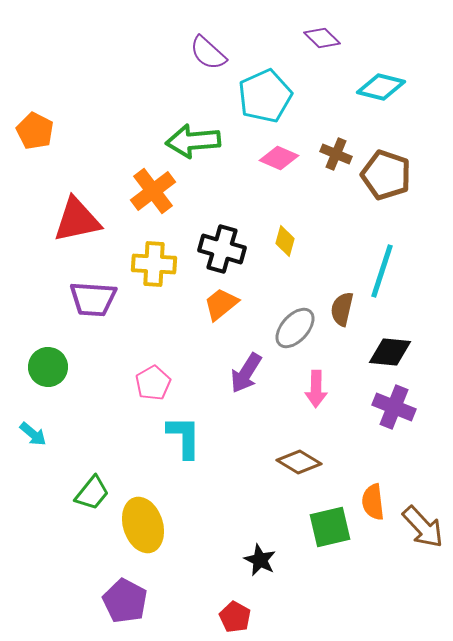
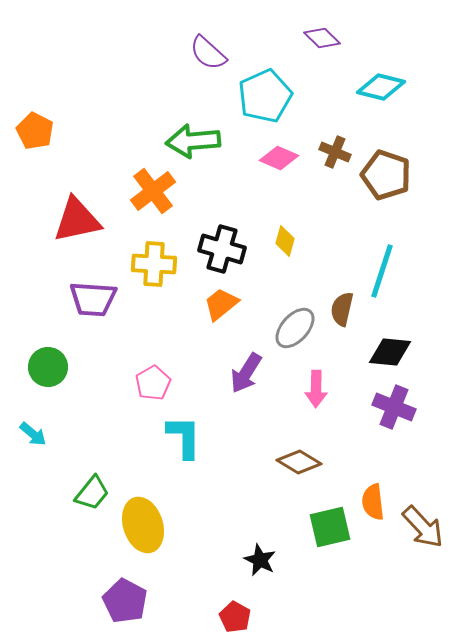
brown cross: moved 1 px left, 2 px up
